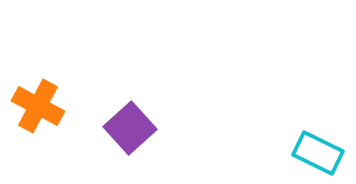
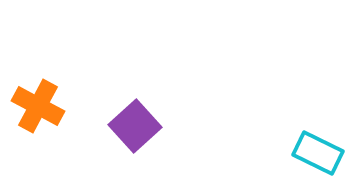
purple square: moved 5 px right, 2 px up
